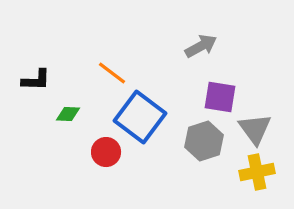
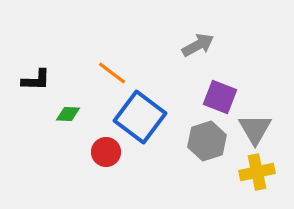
gray arrow: moved 3 px left, 1 px up
purple square: rotated 12 degrees clockwise
gray triangle: rotated 6 degrees clockwise
gray hexagon: moved 3 px right
